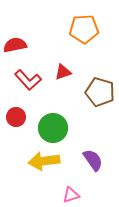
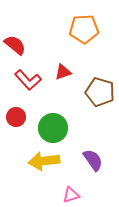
red semicircle: rotated 50 degrees clockwise
